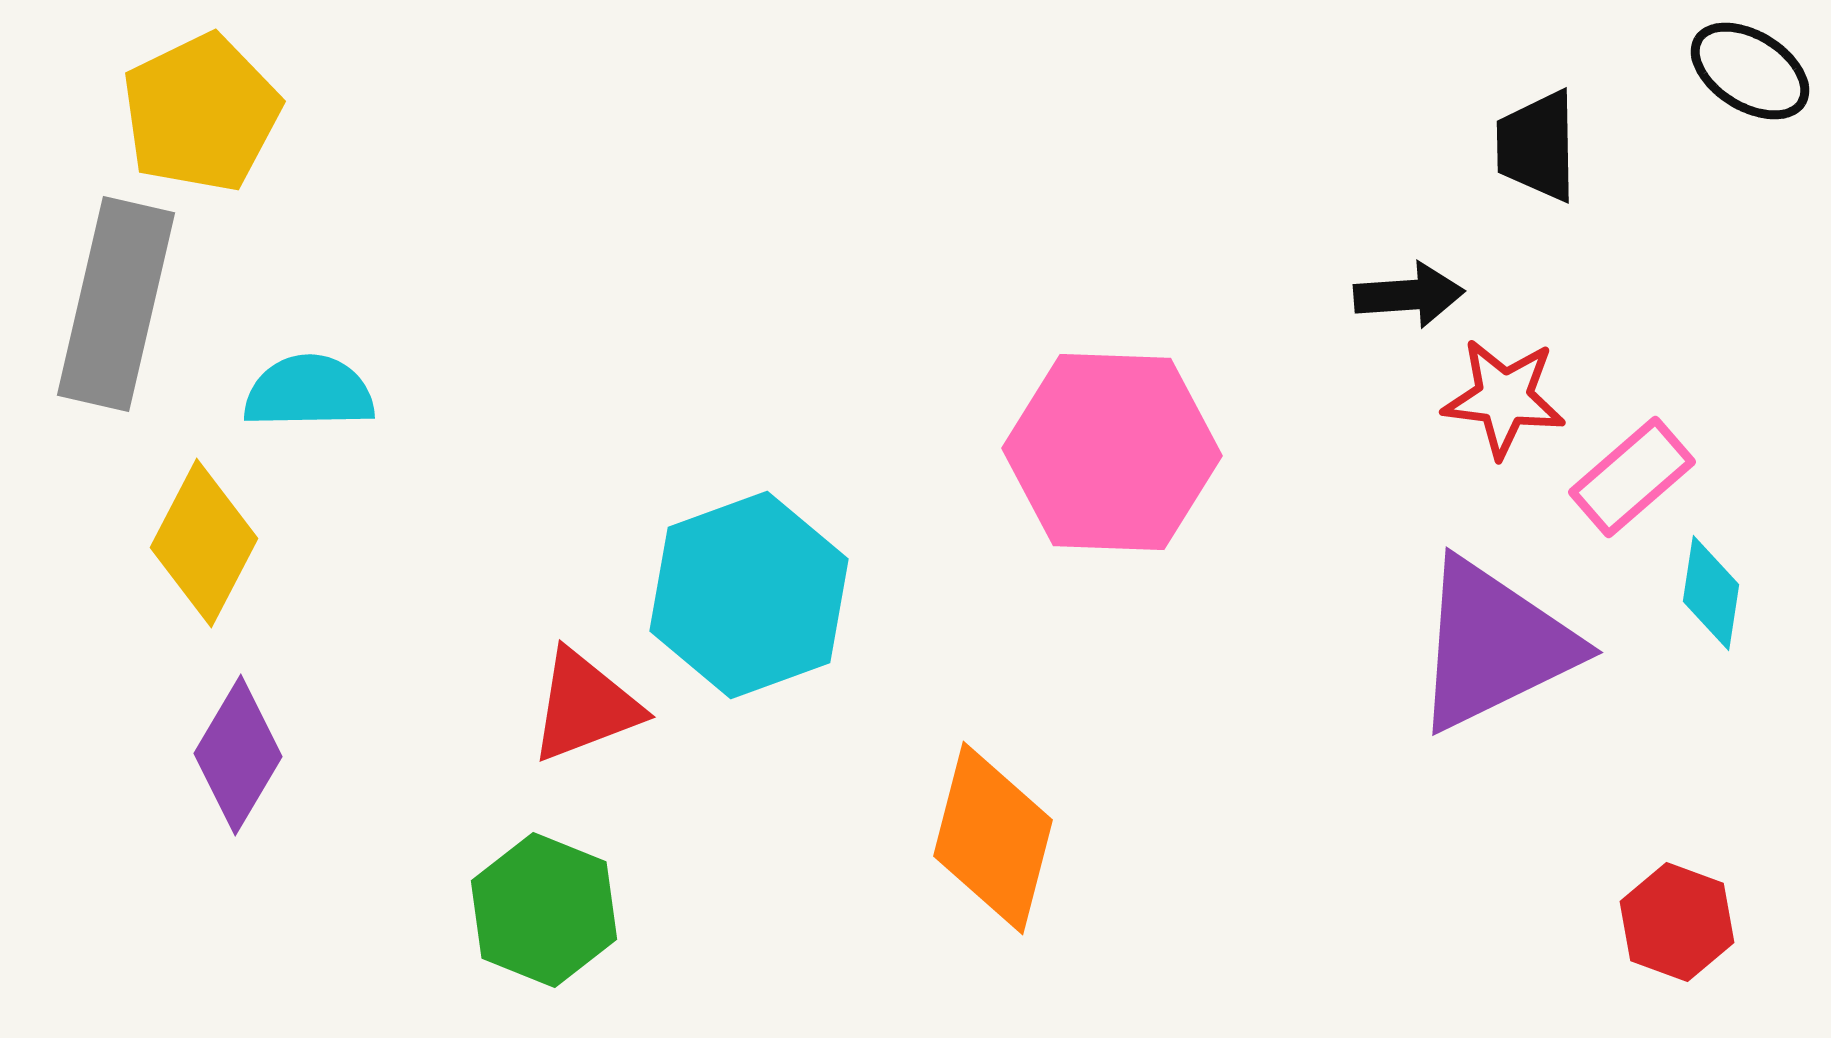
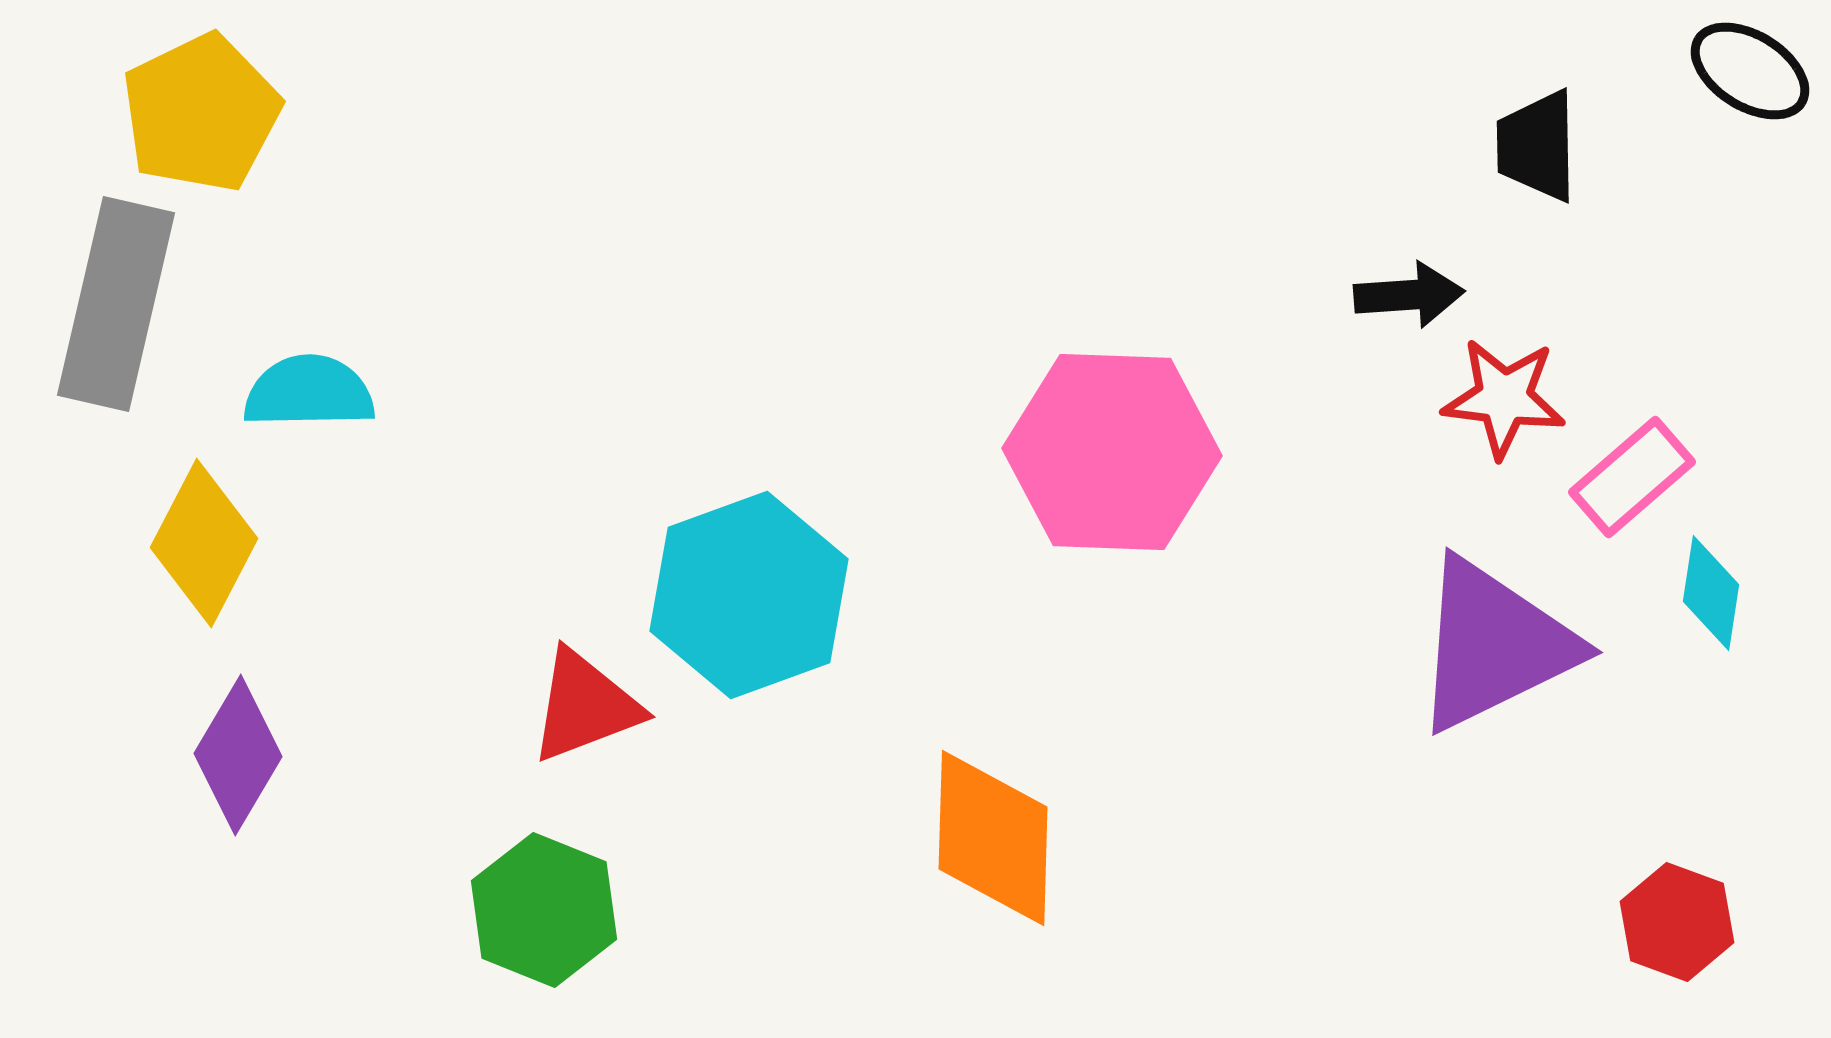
orange diamond: rotated 13 degrees counterclockwise
